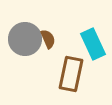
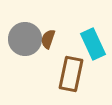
brown semicircle: rotated 138 degrees counterclockwise
